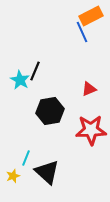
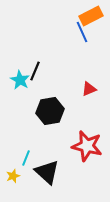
red star: moved 4 px left, 16 px down; rotated 16 degrees clockwise
